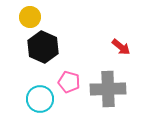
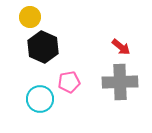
pink pentagon: rotated 25 degrees counterclockwise
gray cross: moved 12 px right, 7 px up
